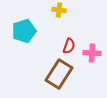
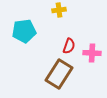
yellow cross: rotated 16 degrees counterclockwise
cyan pentagon: rotated 10 degrees clockwise
